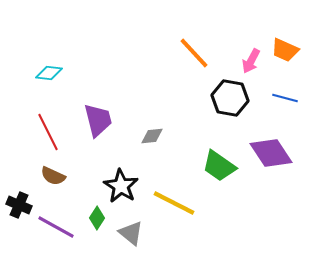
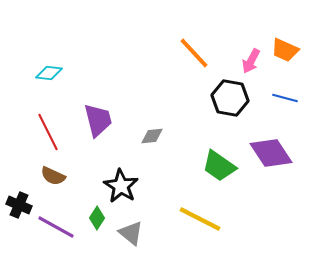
yellow line: moved 26 px right, 16 px down
